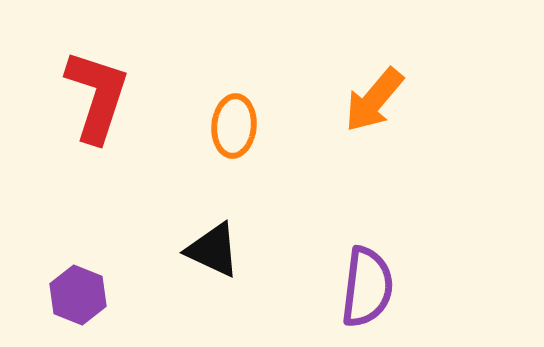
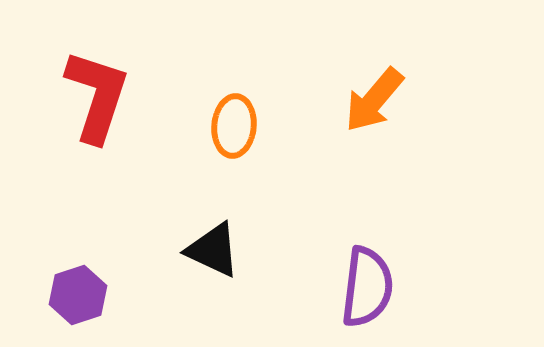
purple hexagon: rotated 20 degrees clockwise
